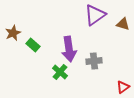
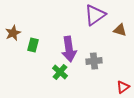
brown triangle: moved 3 px left, 6 px down
green rectangle: rotated 64 degrees clockwise
